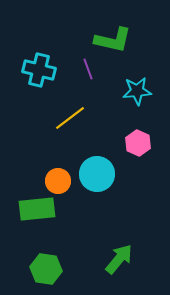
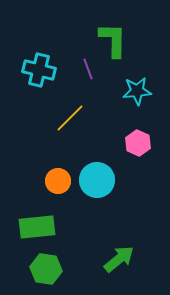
green L-shape: rotated 102 degrees counterclockwise
yellow line: rotated 8 degrees counterclockwise
cyan circle: moved 6 px down
green rectangle: moved 18 px down
green arrow: rotated 12 degrees clockwise
